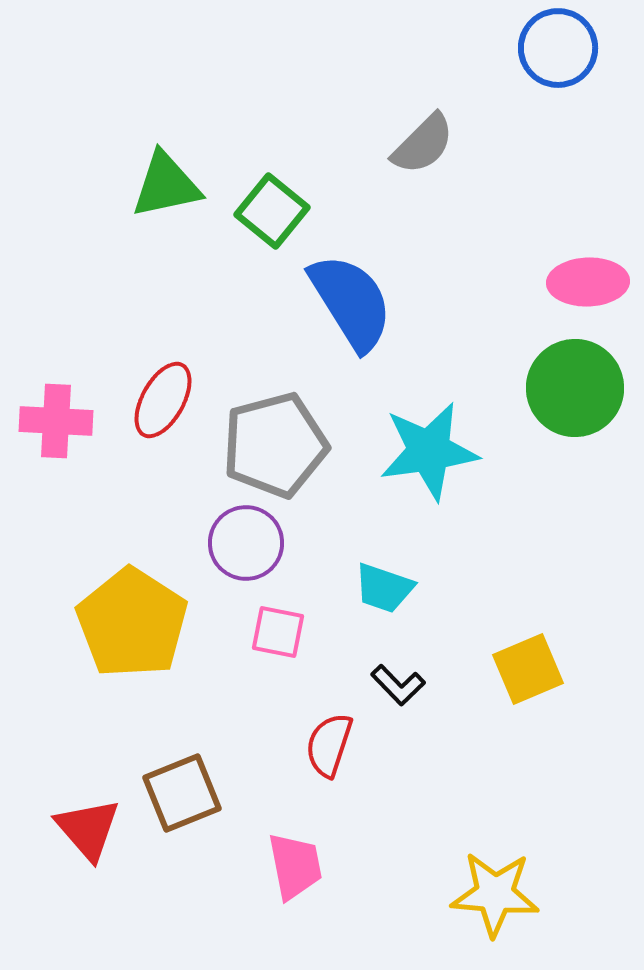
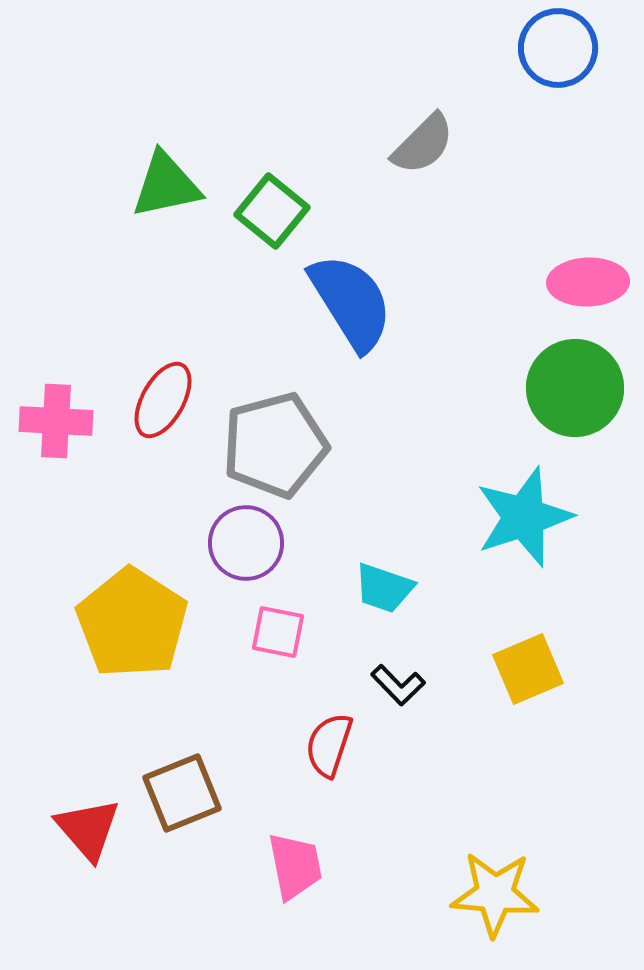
cyan star: moved 95 px right, 66 px down; rotated 10 degrees counterclockwise
